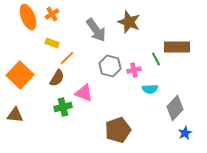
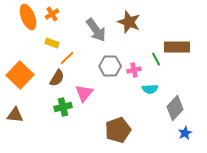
gray hexagon: rotated 15 degrees counterclockwise
pink triangle: rotated 48 degrees clockwise
